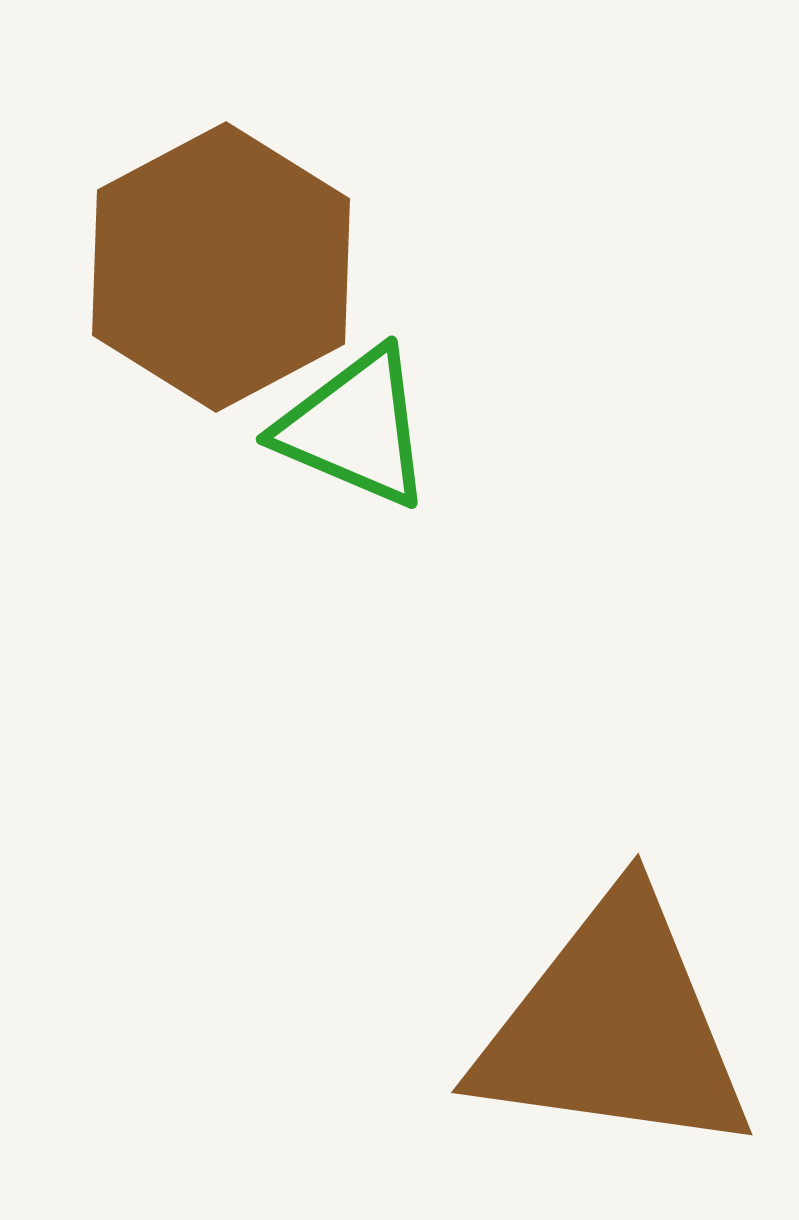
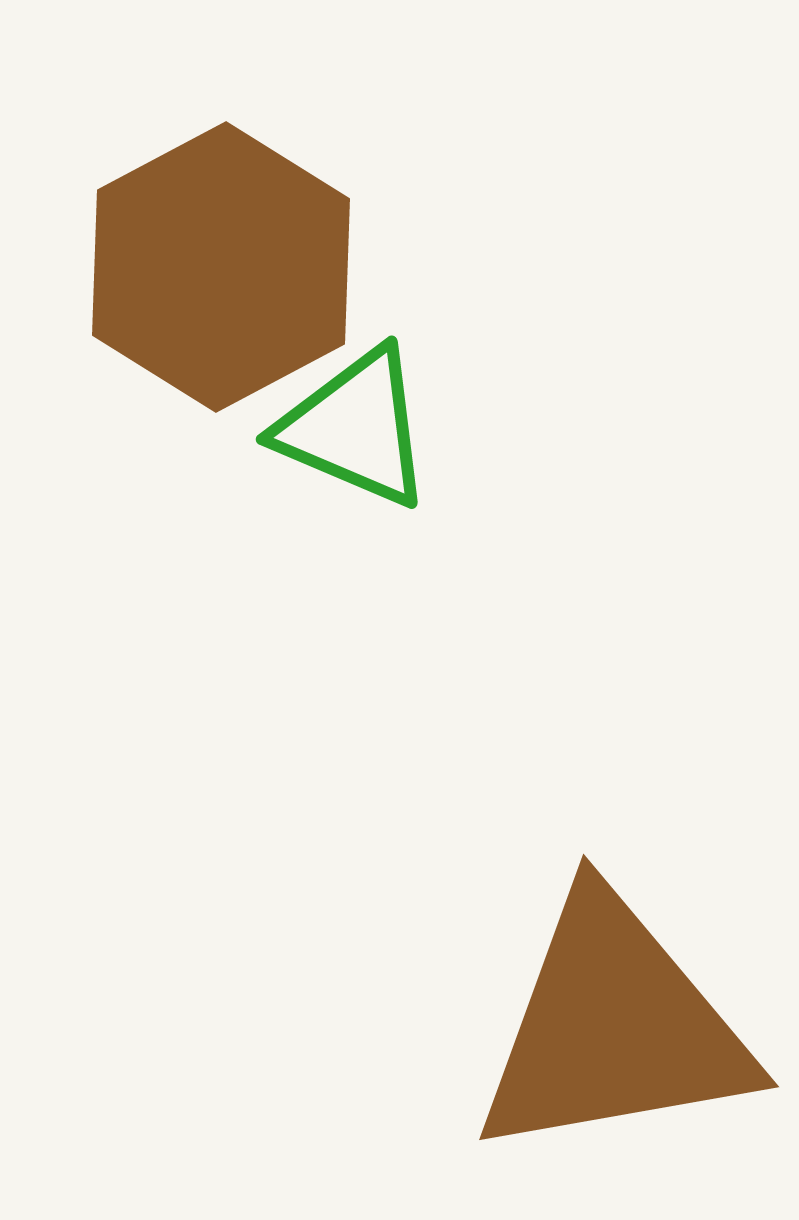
brown triangle: rotated 18 degrees counterclockwise
